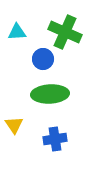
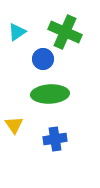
cyan triangle: rotated 30 degrees counterclockwise
